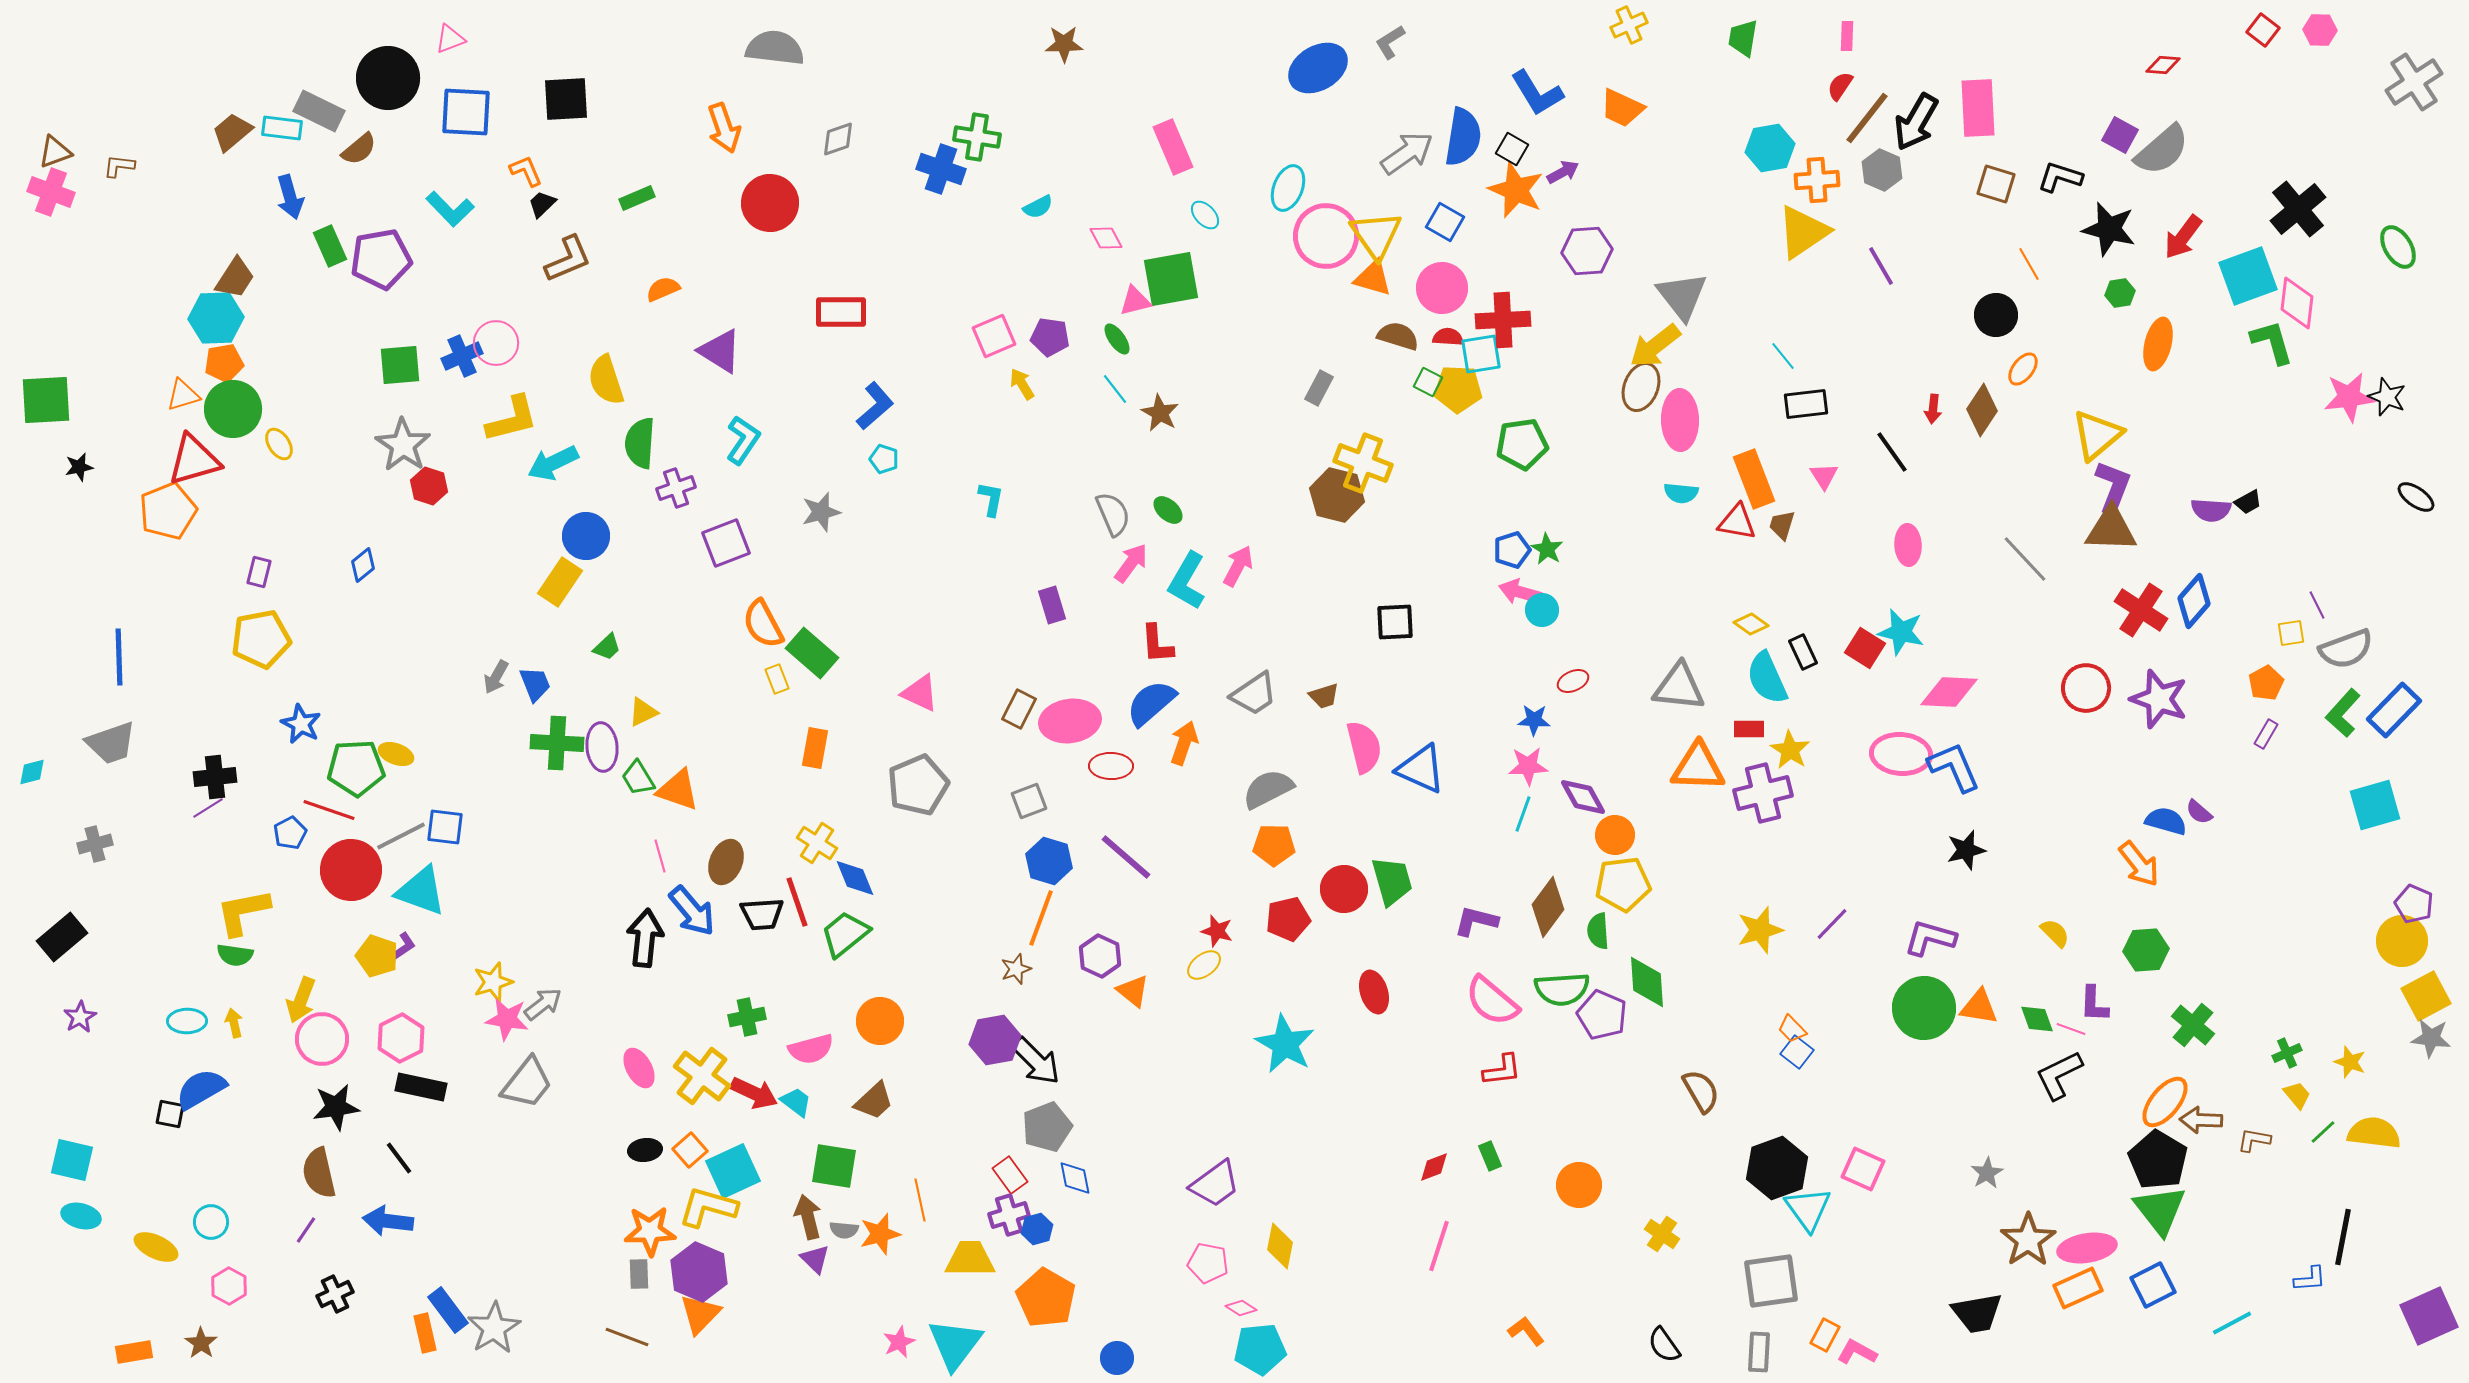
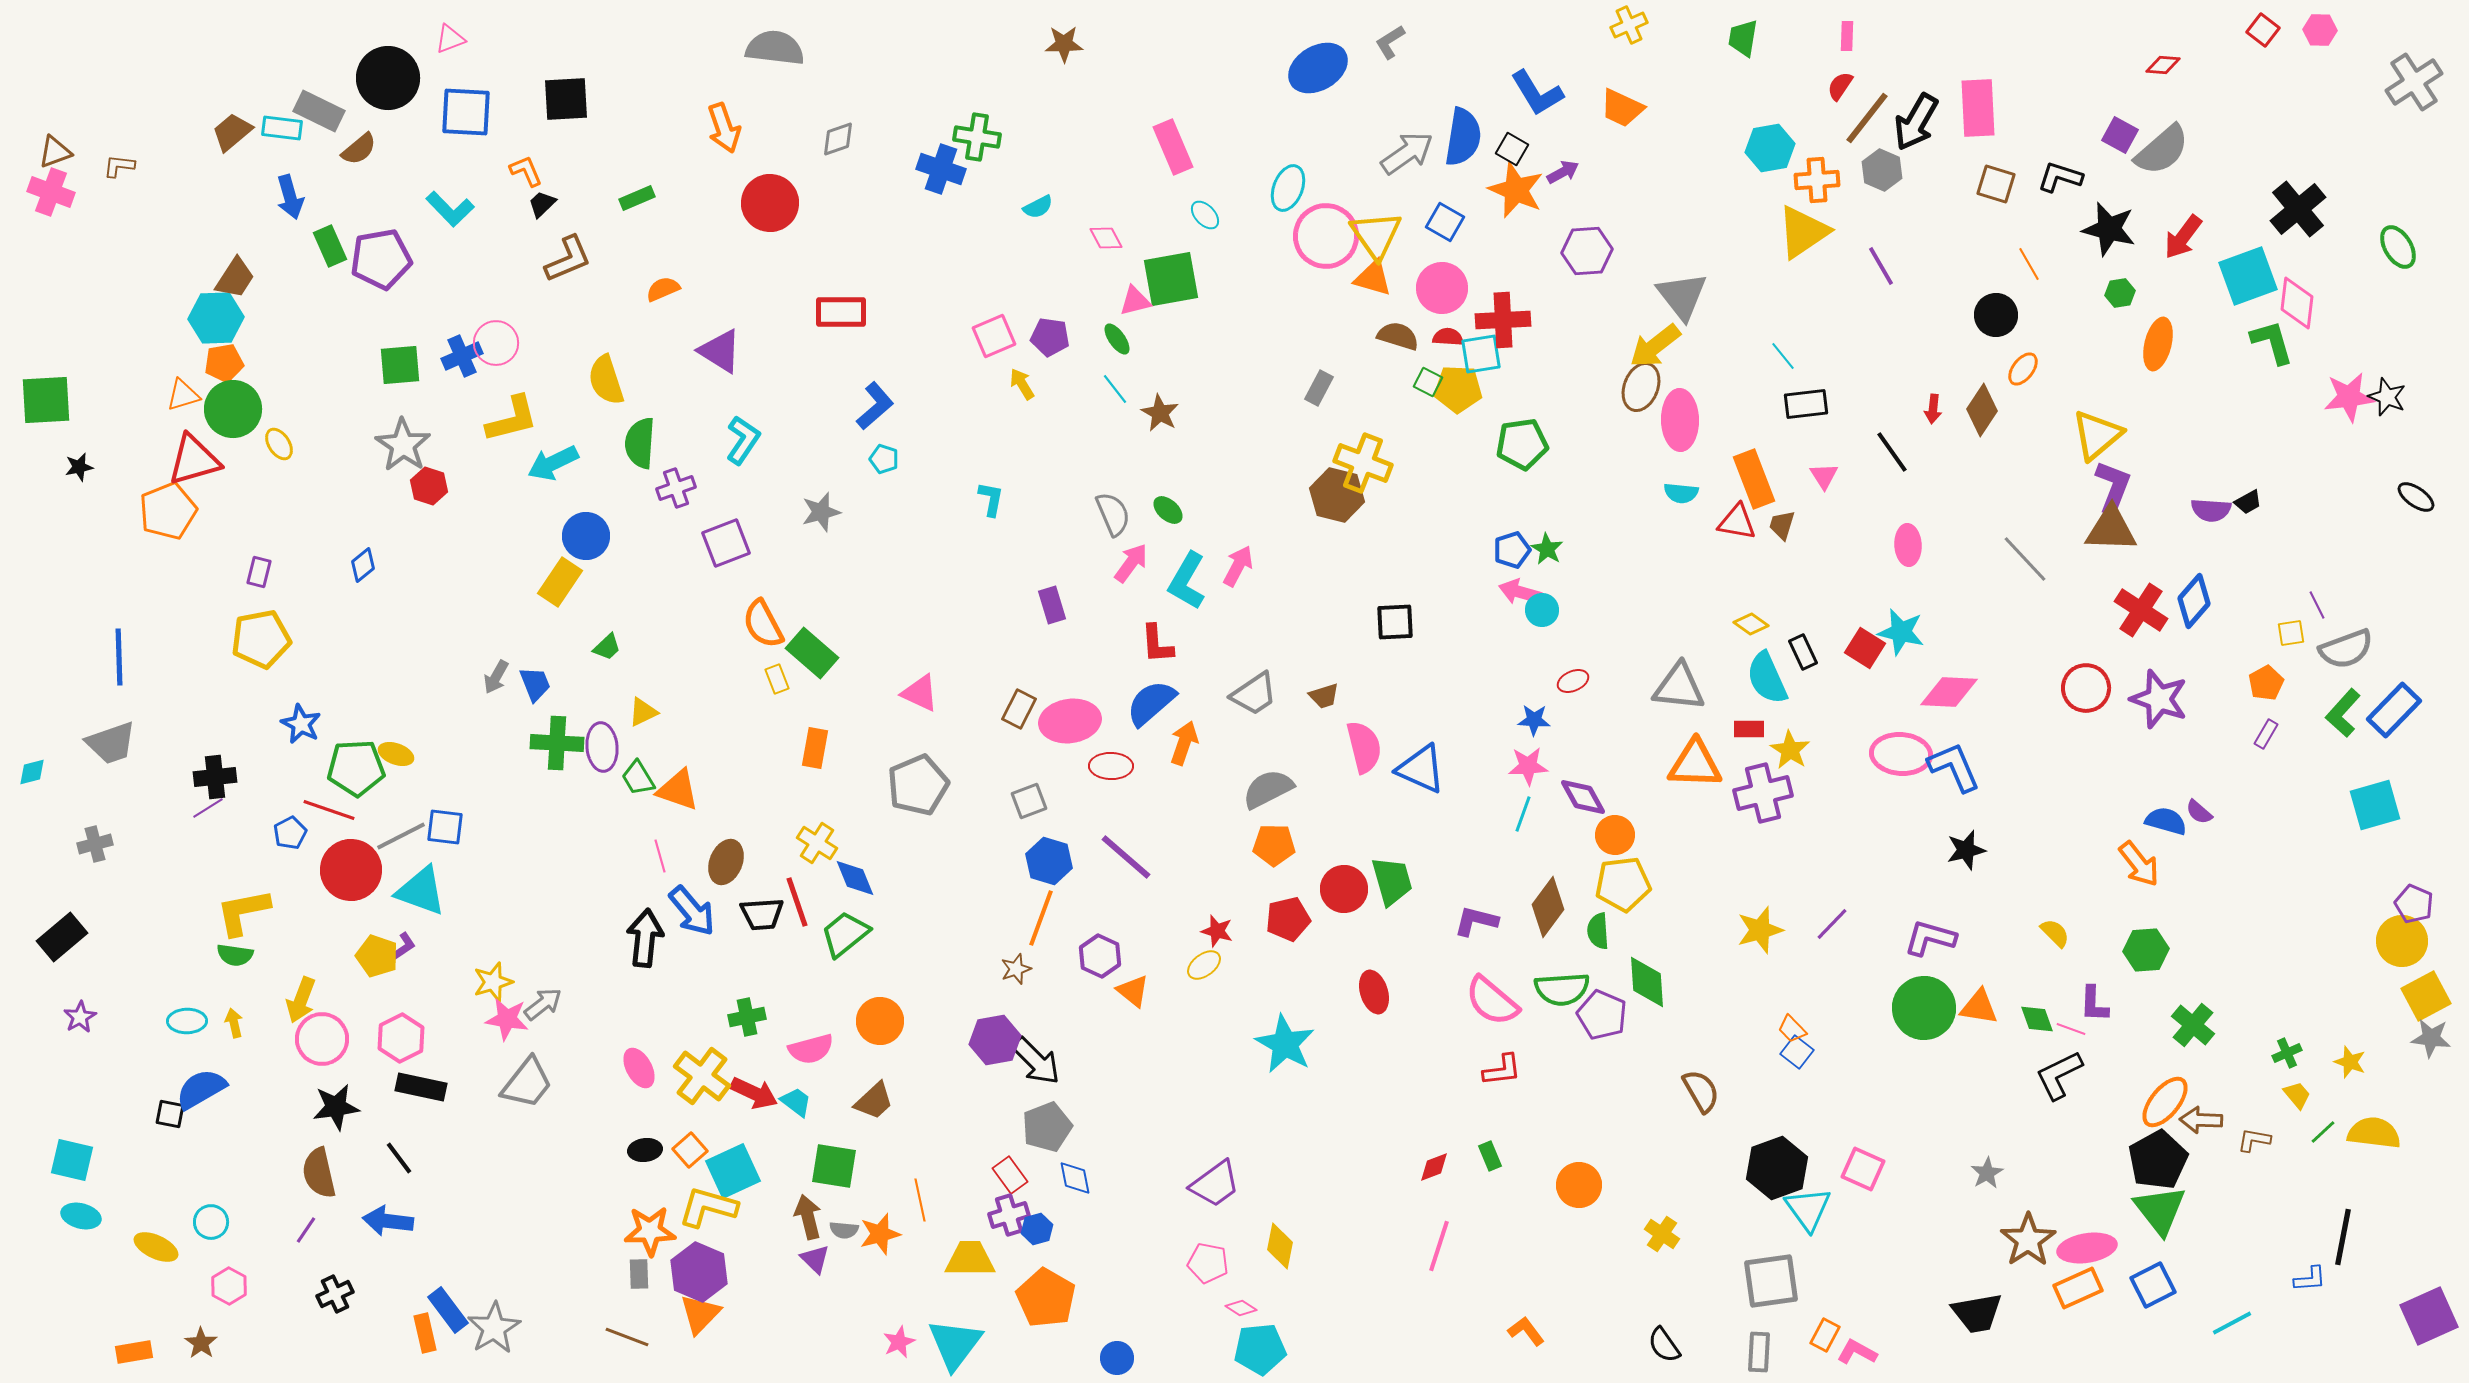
orange triangle at (1698, 767): moved 3 px left, 3 px up
black pentagon at (2158, 1160): rotated 12 degrees clockwise
